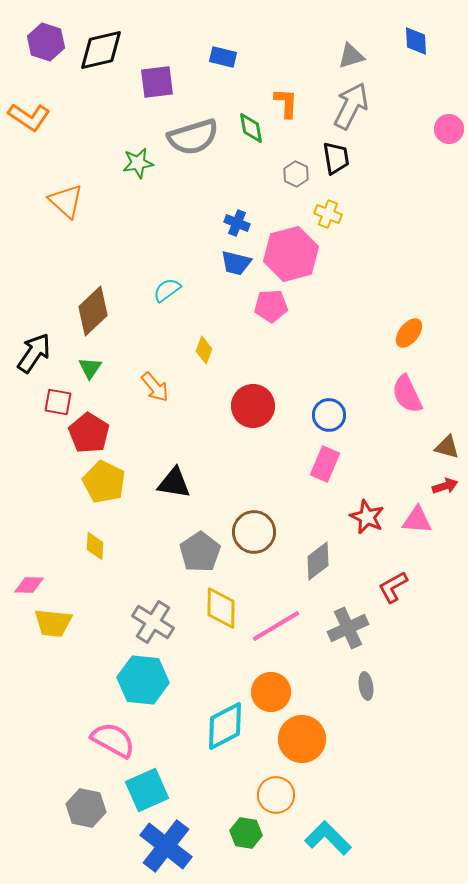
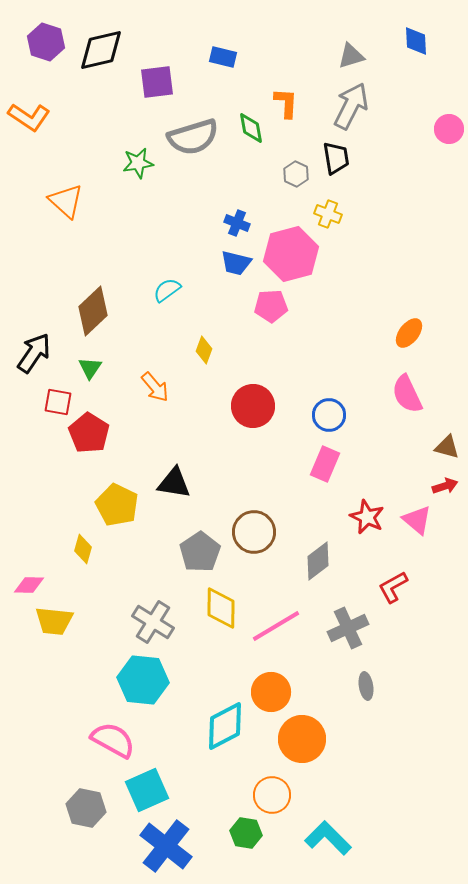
yellow pentagon at (104, 482): moved 13 px right, 23 px down
pink triangle at (417, 520): rotated 36 degrees clockwise
yellow diamond at (95, 546): moved 12 px left, 3 px down; rotated 12 degrees clockwise
yellow trapezoid at (53, 623): moved 1 px right, 2 px up
orange circle at (276, 795): moved 4 px left
